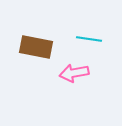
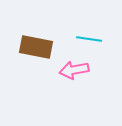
pink arrow: moved 3 px up
